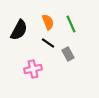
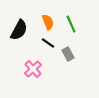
pink cross: rotated 30 degrees counterclockwise
